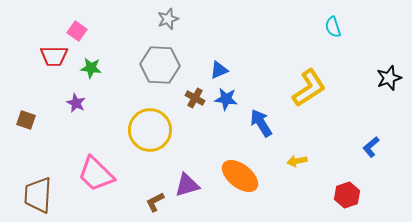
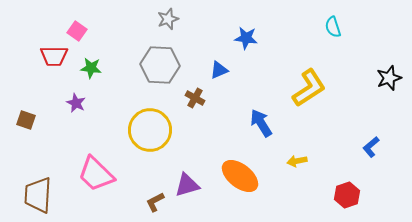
blue star: moved 20 px right, 61 px up
